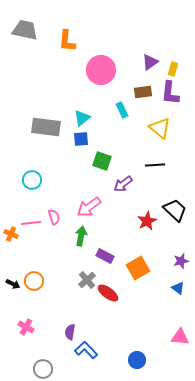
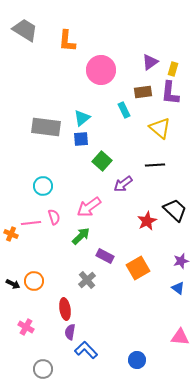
gray trapezoid: rotated 20 degrees clockwise
cyan rectangle: moved 2 px right
green square: rotated 24 degrees clockwise
cyan circle: moved 11 px right, 6 px down
green arrow: rotated 36 degrees clockwise
red ellipse: moved 43 px left, 16 px down; rotated 45 degrees clockwise
